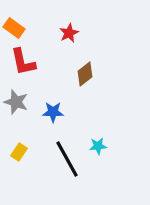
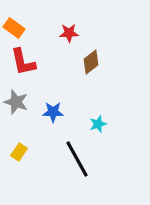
red star: rotated 24 degrees clockwise
brown diamond: moved 6 px right, 12 px up
cyan star: moved 22 px up; rotated 12 degrees counterclockwise
black line: moved 10 px right
